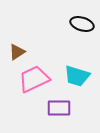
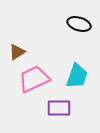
black ellipse: moved 3 px left
cyan trapezoid: rotated 88 degrees counterclockwise
